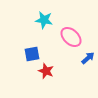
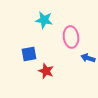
pink ellipse: rotated 40 degrees clockwise
blue square: moved 3 px left
blue arrow: rotated 120 degrees counterclockwise
